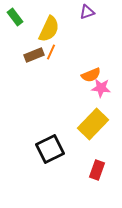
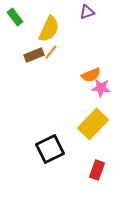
orange line: rotated 14 degrees clockwise
